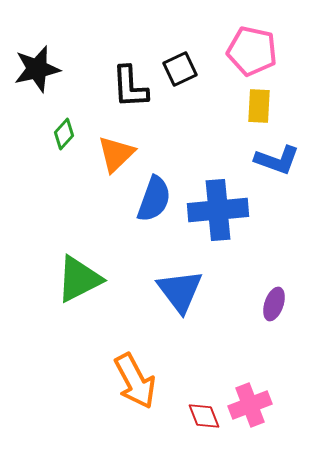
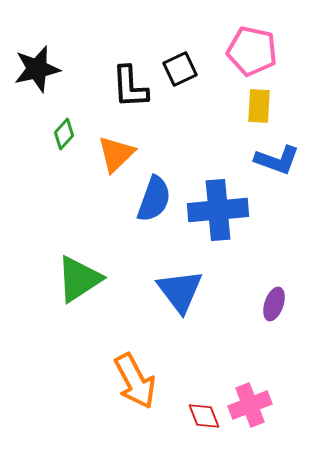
green triangle: rotated 6 degrees counterclockwise
